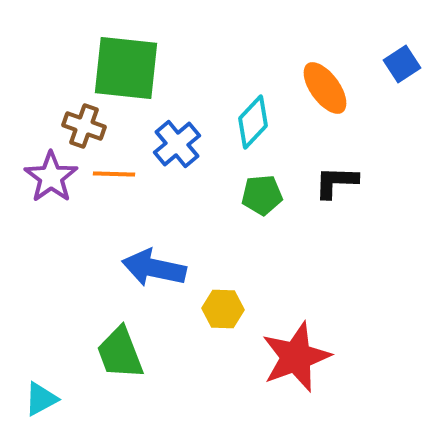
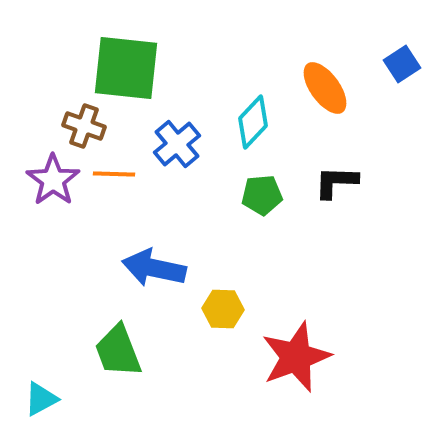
purple star: moved 2 px right, 3 px down
green trapezoid: moved 2 px left, 2 px up
